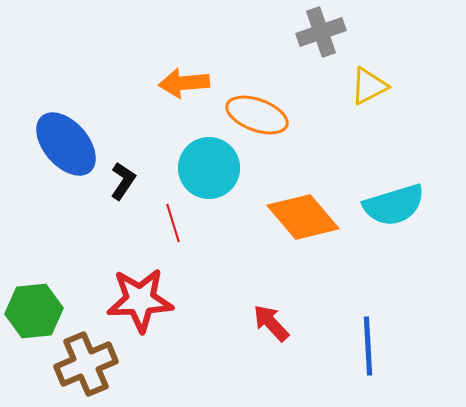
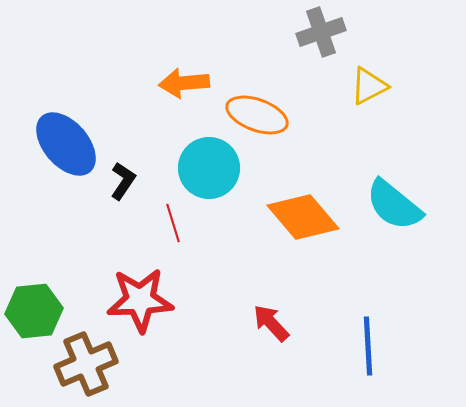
cyan semicircle: rotated 56 degrees clockwise
